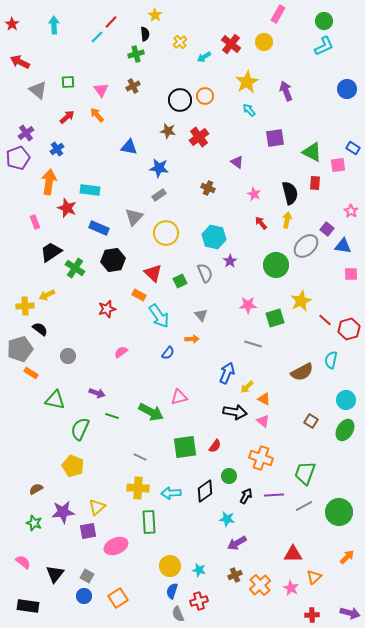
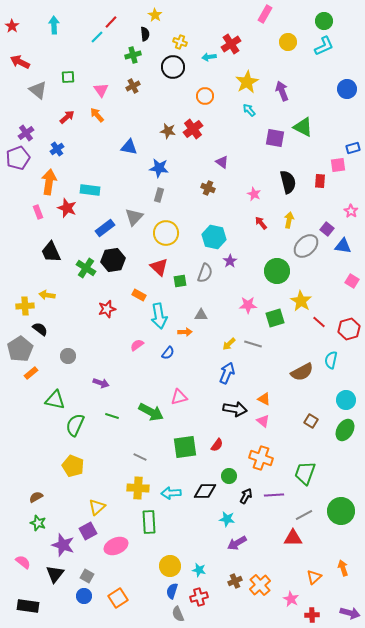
pink rectangle at (278, 14): moved 13 px left
red star at (12, 24): moved 2 px down
yellow cross at (180, 42): rotated 32 degrees counterclockwise
yellow circle at (264, 42): moved 24 px right
red cross at (231, 44): rotated 18 degrees clockwise
green cross at (136, 54): moved 3 px left, 1 px down
cyan arrow at (204, 57): moved 5 px right; rotated 24 degrees clockwise
green square at (68, 82): moved 5 px up
purple arrow at (286, 91): moved 4 px left
black circle at (180, 100): moved 7 px left, 33 px up
red cross at (199, 137): moved 6 px left, 8 px up
purple square at (275, 138): rotated 18 degrees clockwise
blue rectangle at (353, 148): rotated 48 degrees counterclockwise
green triangle at (312, 152): moved 9 px left, 25 px up
purple triangle at (237, 162): moved 15 px left
red rectangle at (315, 183): moved 5 px right, 2 px up
black semicircle at (290, 193): moved 2 px left, 11 px up
gray rectangle at (159, 195): rotated 40 degrees counterclockwise
yellow arrow at (287, 220): moved 2 px right
pink rectangle at (35, 222): moved 3 px right, 10 px up
blue rectangle at (99, 228): moved 6 px right; rotated 60 degrees counterclockwise
black trapezoid at (51, 252): rotated 80 degrees counterclockwise
green circle at (276, 265): moved 1 px right, 6 px down
green cross at (75, 268): moved 11 px right
red triangle at (153, 273): moved 6 px right, 6 px up
gray semicircle at (205, 273): rotated 42 degrees clockwise
pink square at (351, 274): moved 1 px right, 7 px down; rotated 32 degrees clockwise
green square at (180, 281): rotated 16 degrees clockwise
yellow arrow at (47, 295): rotated 35 degrees clockwise
yellow star at (301, 301): rotated 15 degrees counterclockwise
gray triangle at (201, 315): rotated 48 degrees counterclockwise
cyan arrow at (159, 316): rotated 25 degrees clockwise
red line at (325, 320): moved 6 px left, 2 px down
orange arrow at (192, 339): moved 7 px left, 7 px up
gray pentagon at (20, 349): rotated 15 degrees counterclockwise
pink semicircle at (121, 352): moved 16 px right, 7 px up
orange rectangle at (31, 373): rotated 72 degrees counterclockwise
yellow arrow at (247, 387): moved 18 px left, 43 px up
purple arrow at (97, 393): moved 4 px right, 10 px up
black arrow at (235, 412): moved 3 px up
green semicircle at (80, 429): moved 5 px left, 4 px up
red semicircle at (215, 446): moved 2 px right, 1 px up
brown semicircle at (36, 489): moved 8 px down
black diamond at (205, 491): rotated 35 degrees clockwise
gray line at (304, 506): moved 9 px down
purple star at (63, 512): moved 33 px down; rotated 25 degrees clockwise
green circle at (339, 512): moved 2 px right, 1 px up
green star at (34, 523): moved 4 px right
purple square at (88, 531): rotated 18 degrees counterclockwise
red triangle at (293, 554): moved 16 px up
orange arrow at (347, 557): moved 4 px left, 11 px down; rotated 63 degrees counterclockwise
brown cross at (235, 575): moved 6 px down
pink star at (291, 588): moved 11 px down
red cross at (199, 601): moved 4 px up
